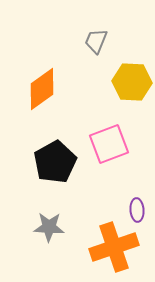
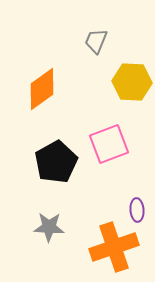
black pentagon: moved 1 px right
